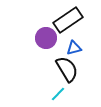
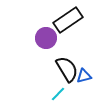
blue triangle: moved 10 px right, 28 px down
